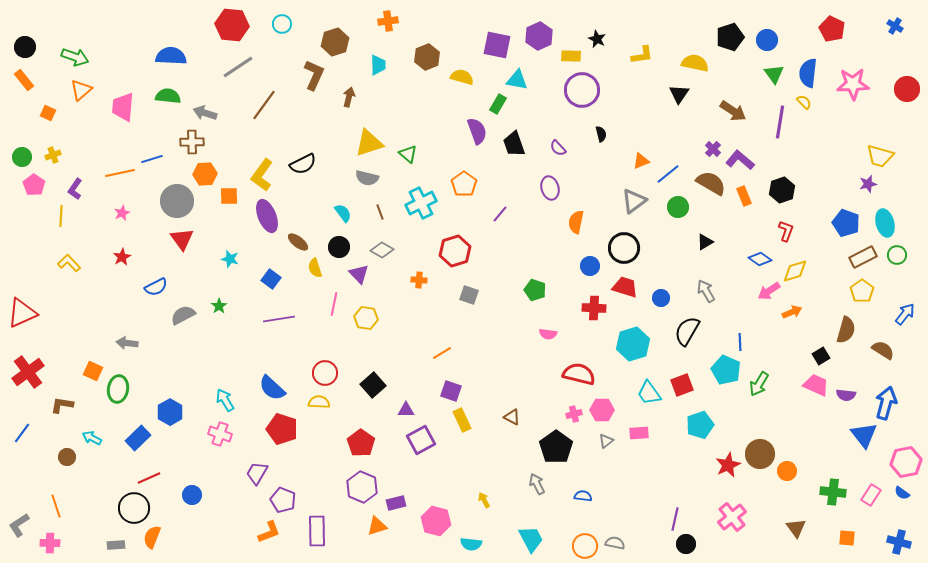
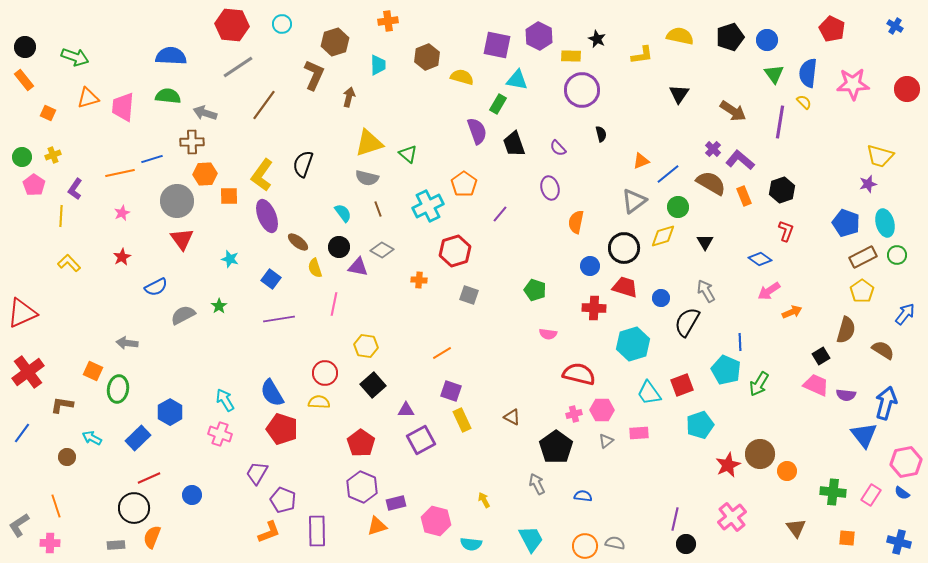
purple hexagon at (539, 36): rotated 8 degrees counterclockwise
yellow semicircle at (695, 63): moved 15 px left, 27 px up
orange triangle at (81, 90): moved 7 px right, 8 px down; rotated 25 degrees clockwise
black semicircle at (303, 164): rotated 136 degrees clockwise
cyan cross at (421, 203): moved 7 px right, 3 px down
brown line at (380, 212): moved 2 px left, 3 px up
black triangle at (705, 242): rotated 30 degrees counterclockwise
yellow diamond at (795, 271): moved 132 px left, 35 px up
purple triangle at (359, 274): moved 1 px left, 7 px up; rotated 35 degrees counterclockwise
yellow hexagon at (366, 318): moved 28 px down
black semicircle at (687, 331): moved 9 px up
blue semicircle at (272, 388): moved 5 px down; rotated 16 degrees clockwise
